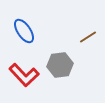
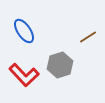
gray hexagon: rotated 10 degrees counterclockwise
